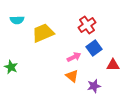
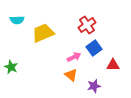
orange triangle: moved 1 px left, 1 px up
